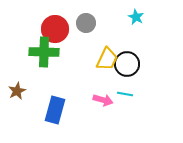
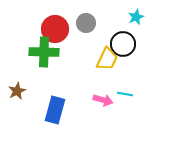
cyan star: rotated 21 degrees clockwise
black circle: moved 4 px left, 20 px up
